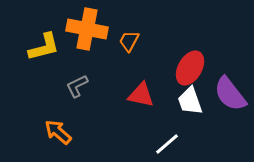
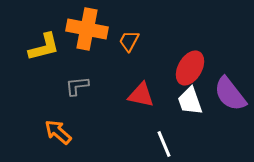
gray L-shape: rotated 20 degrees clockwise
white line: moved 3 px left; rotated 72 degrees counterclockwise
